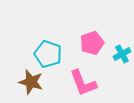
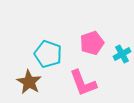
brown star: moved 2 px left; rotated 15 degrees clockwise
